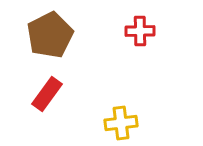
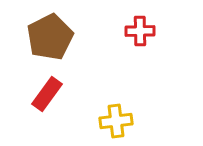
brown pentagon: moved 2 px down
yellow cross: moved 5 px left, 2 px up
